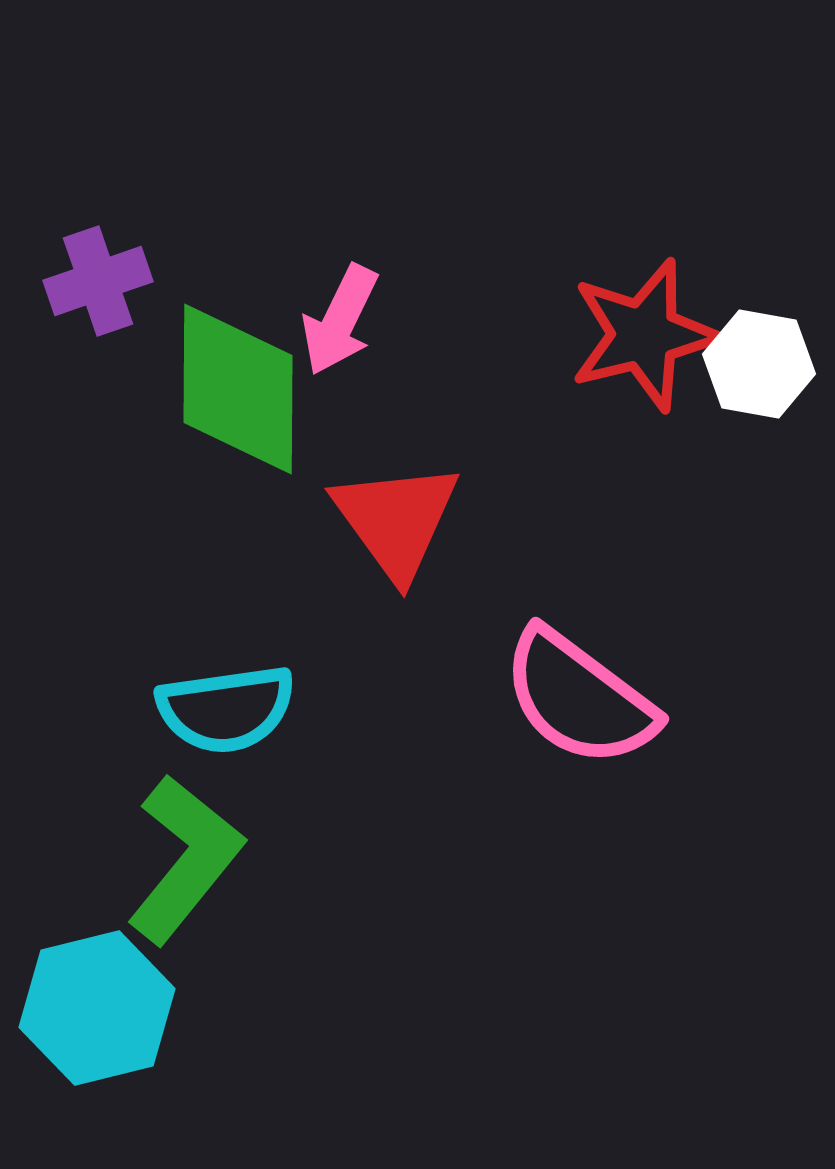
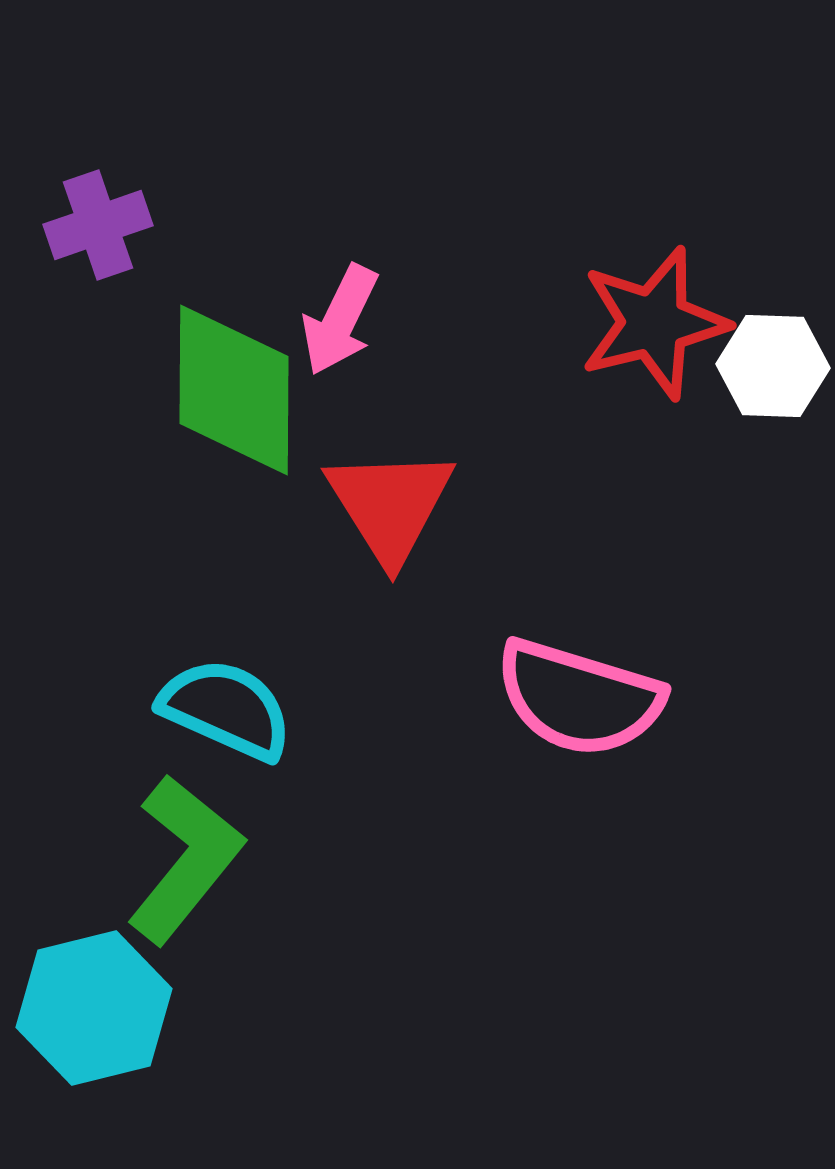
purple cross: moved 56 px up
red star: moved 10 px right, 12 px up
white hexagon: moved 14 px right, 2 px down; rotated 8 degrees counterclockwise
green diamond: moved 4 px left, 1 px down
red triangle: moved 6 px left, 15 px up; rotated 4 degrees clockwise
pink semicircle: rotated 20 degrees counterclockwise
cyan semicircle: rotated 148 degrees counterclockwise
cyan hexagon: moved 3 px left
